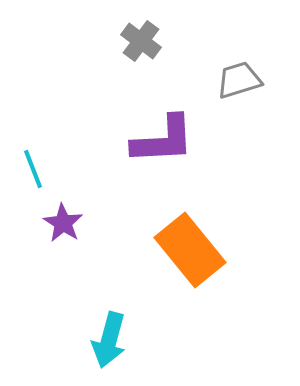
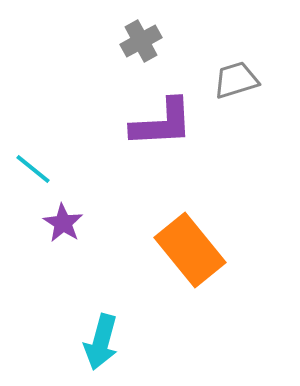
gray cross: rotated 24 degrees clockwise
gray trapezoid: moved 3 px left
purple L-shape: moved 1 px left, 17 px up
cyan line: rotated 30 degrees counterclockwise
cyan arrow: moved 8 px left, 2 px down
